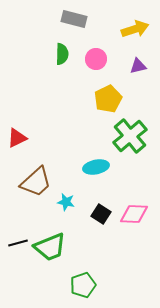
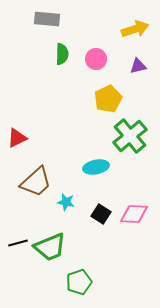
gray rectangle: moved 27 px left; rotated 10 degrees counterclockwise
green pentagon: moved 4 px left, 3 px up
